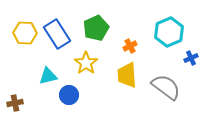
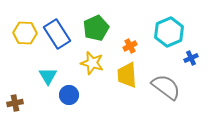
yellow star: moved 6 px right; rotated 20 degrees counterclockwise
cyan triangle: rotated 48 degrees counterclockwise
